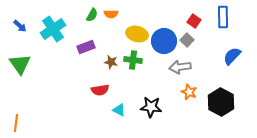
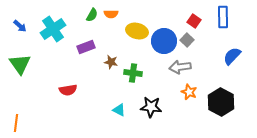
yellow ellipse: moved 3 px up
green cross: moved 13 px down
red semicircle: moved 32 px left
